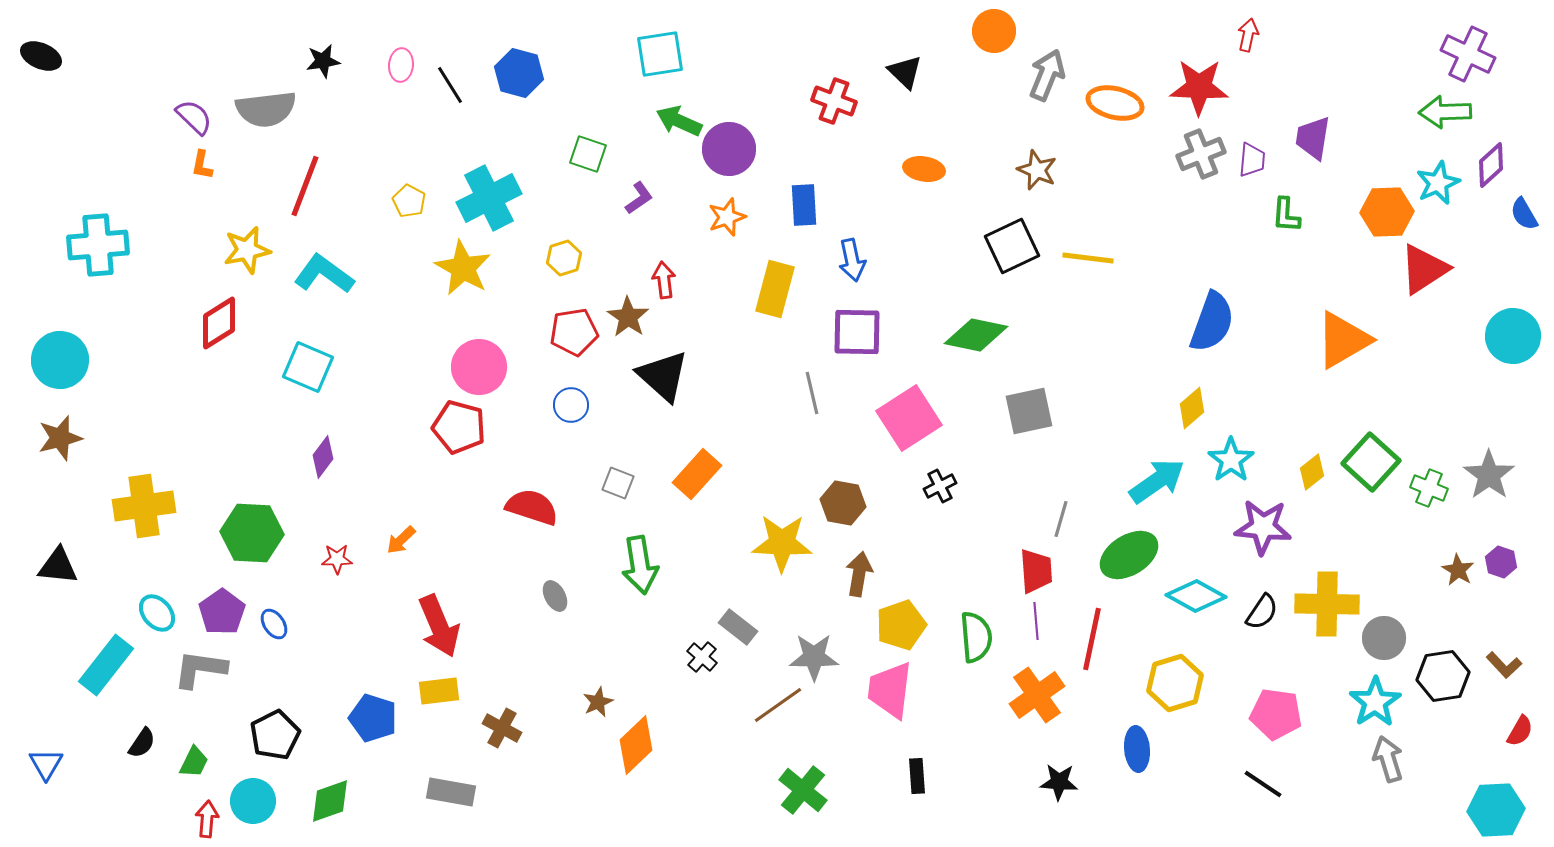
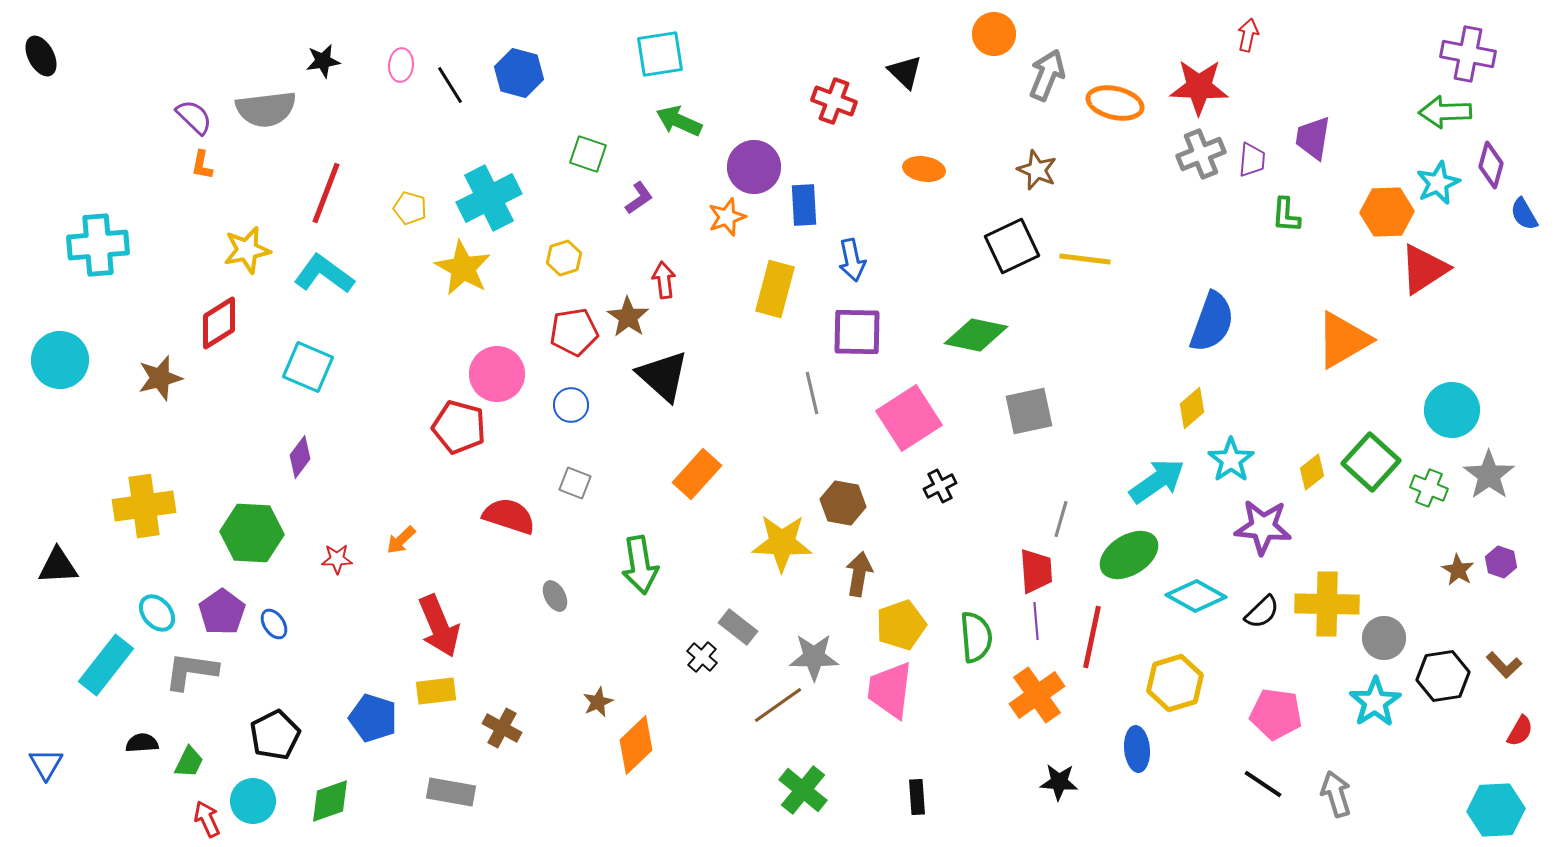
orange circle at (994, 31): moved 3 px down
purple cross at (1468, 54): rotated 14 degrees counterclockwise
black ellipse at (41, 56): rotated 39 degrees clockwise
purple circle at (729, 149): moved 25 px right, 18 px down
purple diamond at (1491, 165): rotated 33 degrees counterclockwise
red line at (305, 186): moved 21 px right, 7 px down
yellow pentagon at (409, 201): moved 1 px right, 7 px down; rotated 12 degrees counterclockwise
yellow line at (1088, 258): moved 3 px left, 1 px down
cyan circle at (1513, 336): moved 61 px left, 74 px down
pink circle at (479, 367): moved 18 px right, 7 px down
brown star at (60, 438): moved 100 px right, 60 px up
purple diamond at (323, 457): moved 23 px left
gray square at (618, 483): moved 43 px left
red semicircle at (532, 507): moved 23 px left, 9 px down
black triangle at (58, 566): rotated 9 degrees counterclockwise
black semicircle at (1262, 612): rotated 12 degrees clockwise
red line at (1092, 639): moved 2 px up
gray L-shape at (200, 669): moved 9 px left, 2 px down
yellow rectangle at (439, 691): moved 3 px left
black semicircle at (142, 743): rotated 128 degrees counterclockwise
gray arrow at (1388, 759): moved 52 px left, 35 px down
green trapezoid at (194, 762): moved 5 px left
black rectangle at (917, 776): moved 21 px down
red arrow at (207, 819): rotated 30 degrees counterclockwise
